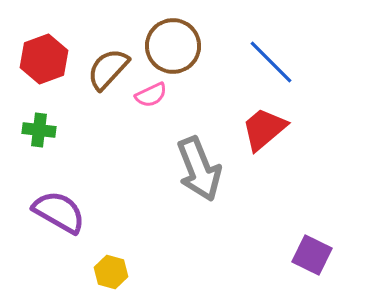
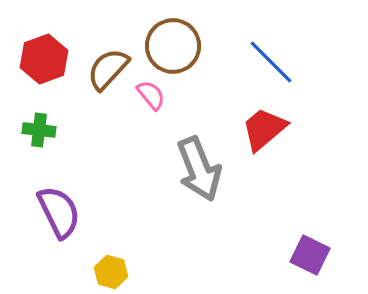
pink semicircle: rotated 104 degrees counterclockwise
purple semicircle: rotated 34 degrees clockwise
purple square: moved 2 px left
